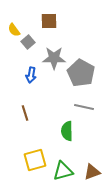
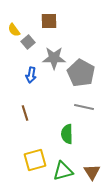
green semicircle: moved 3 px down
brown triangle: rotated 42 degrees counterclockwise
